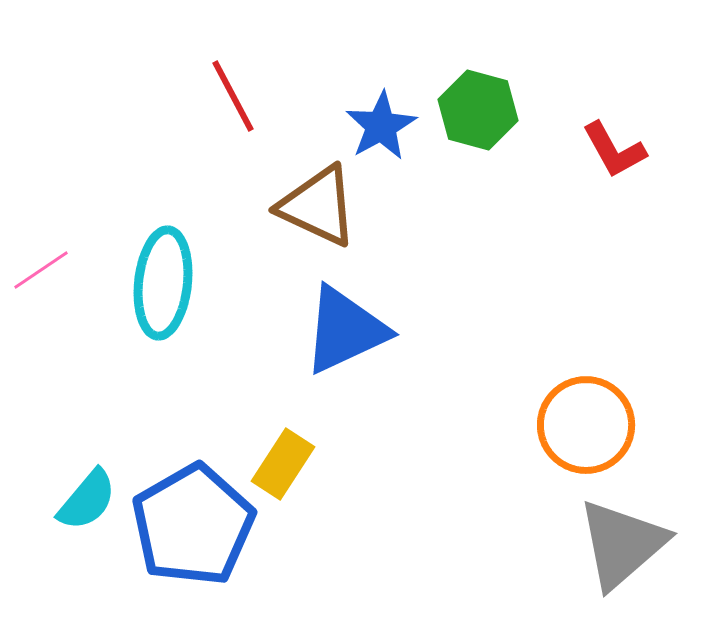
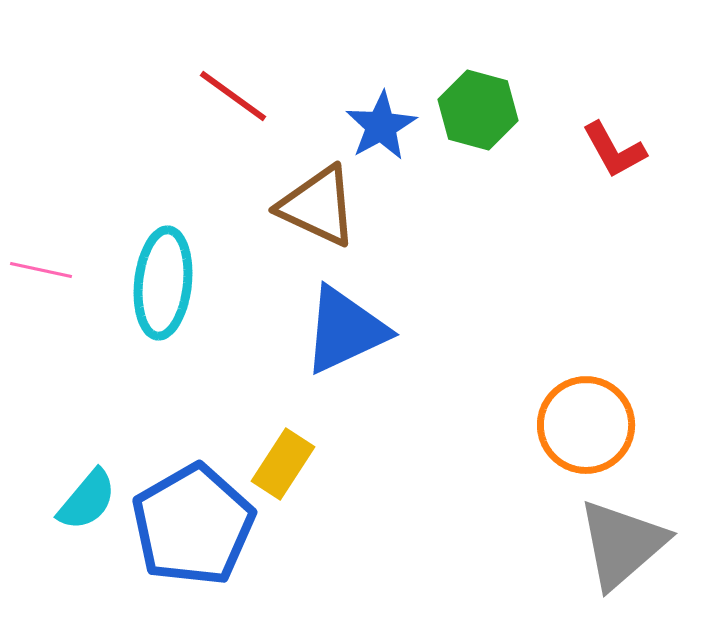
red line: rotated 26 degrees counterclockwise
pink line: rotated 46 degrees clockwise
